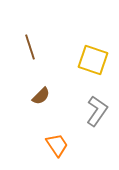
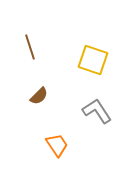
brown semicircle: moved 2 px left
gray L-shape: rotated 68 degrees counterclockwise
